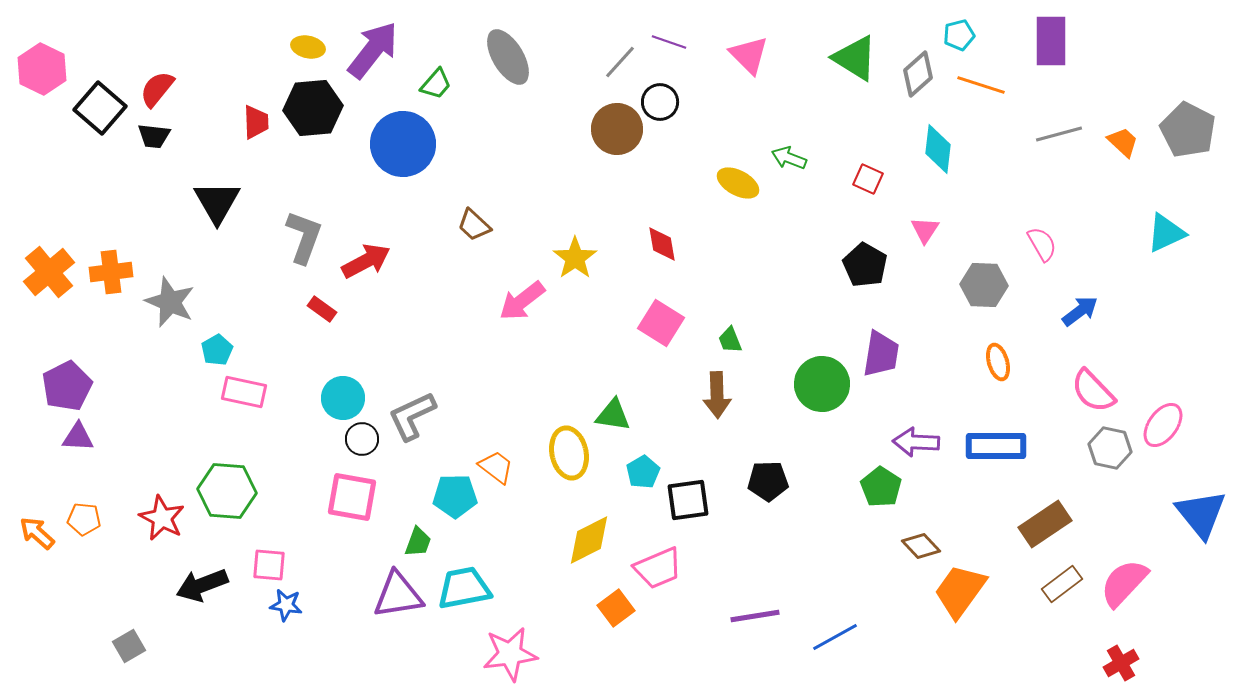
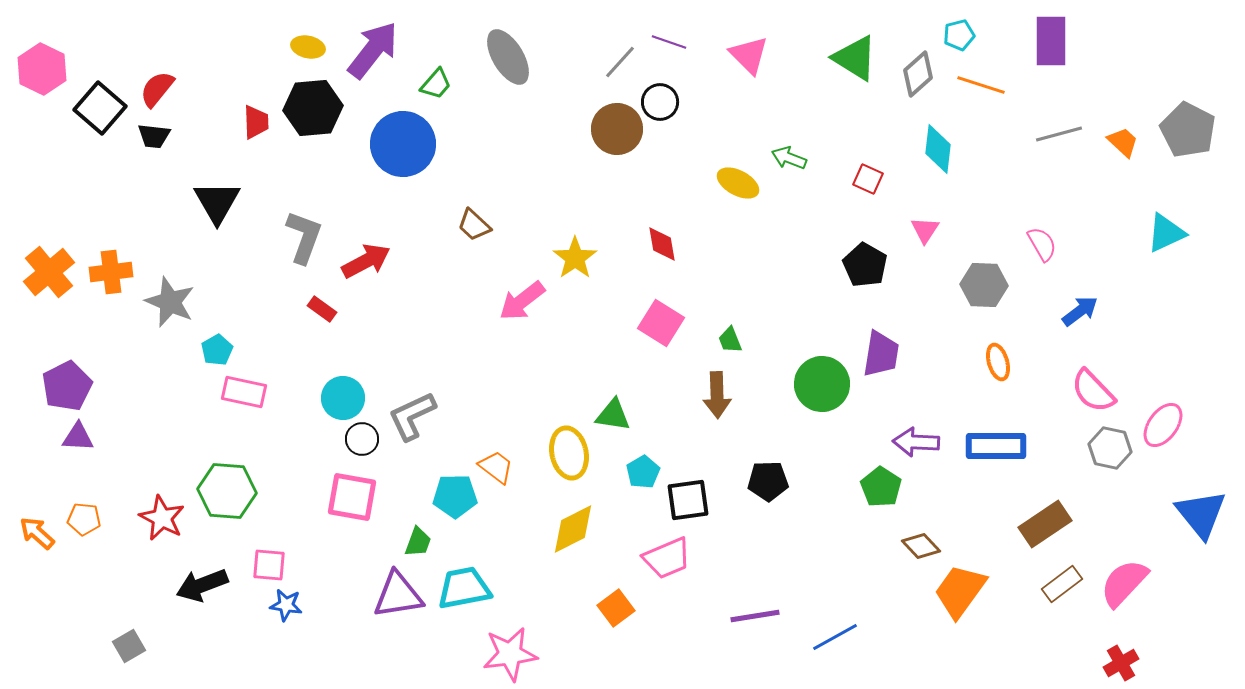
yellow diamond at (589, 540): moved 16 px left, 11 px up
pink trapezoid at (658, 568): moved 9 px right, 10 px up
